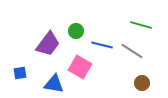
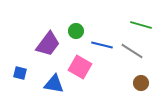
blue square: rotated 24 degrees clockwise
brown circle: moved 1 px left
